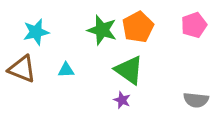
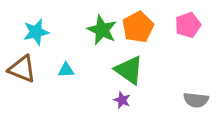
pink pentagon: moved 6 px left
green star: rotated 8 degrees clockwise
